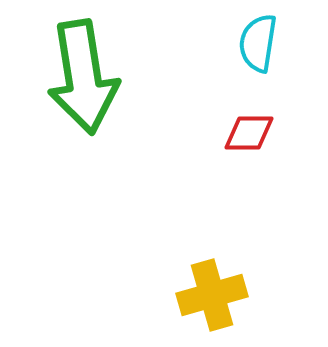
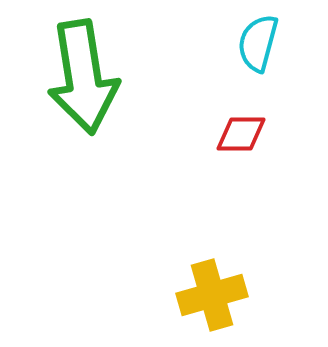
cyan semicircle: rotated 6 degrees clockwise
red diamond: moved 8 px left, 1 px down
